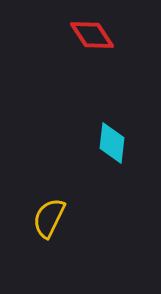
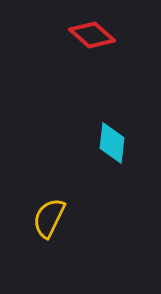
red diamond: rotated 15 degrees counterclockwise
